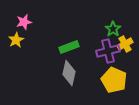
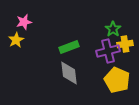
yellow cross: rotated 21 degrees clockwise
gray diamond: rotated 20 degrees counterclockwise
yellow pentagon: moved 3 px right
